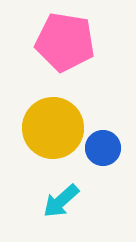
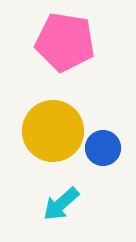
yellow circle: moved 3 px down
cyan arrow: moved 3 px down
